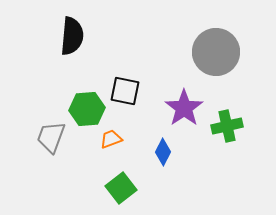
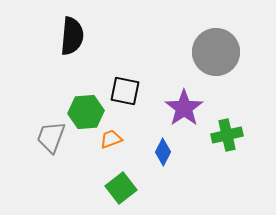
green hexagon: moved 1 px left, 3 px down
green cross: moved 9 px down
